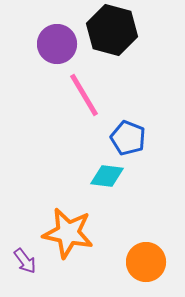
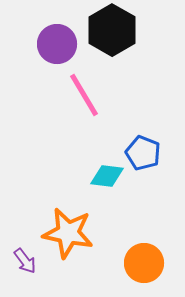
black hexagon: rotated 15 degrees clockwise
blue pentagon: moved 15 px right, 15 px down
orange circle: moved 2 px left, 1 px down
